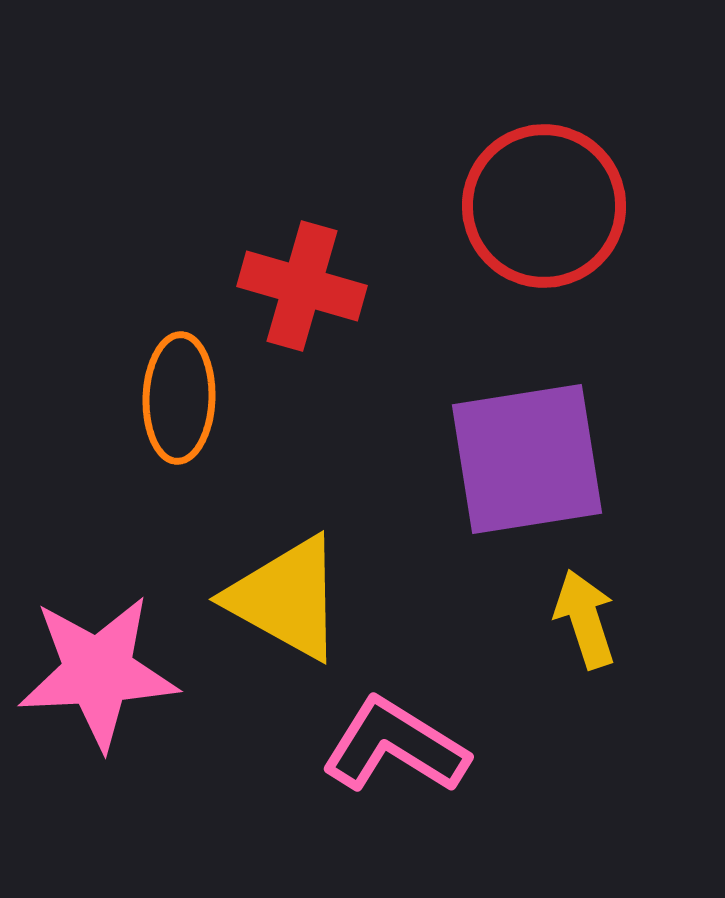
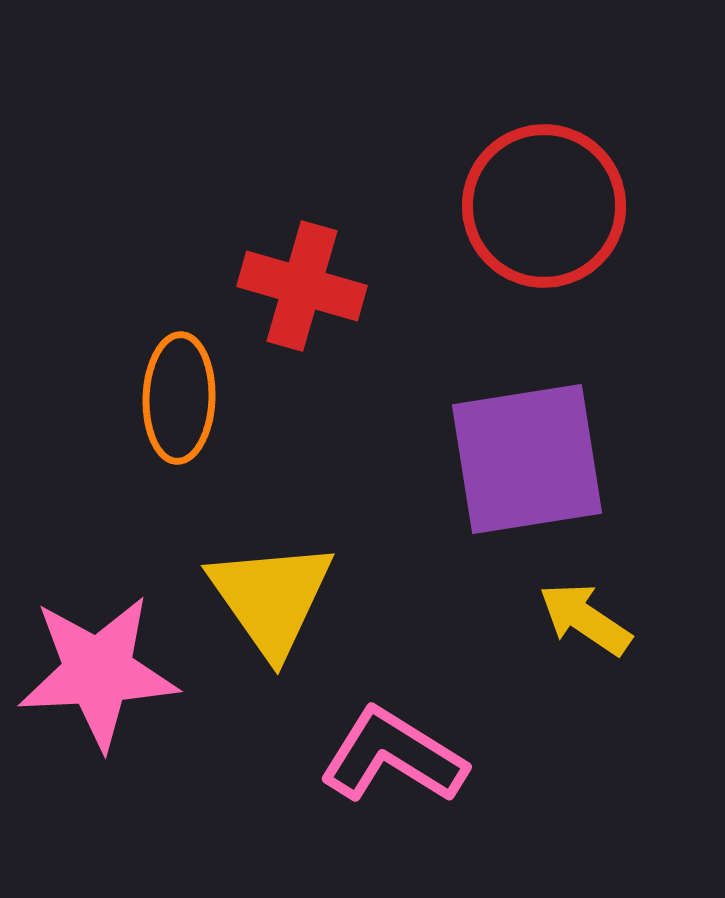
yellow triangle: moved 15 px left; rotated 26 degrees clockwise
yellow arrow: rotated 38 degrees counterclockwise
pink L-shape: moved 2 px left, 10 px down
